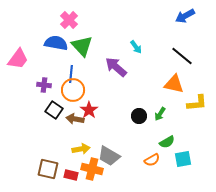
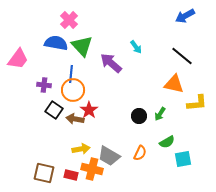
purple arrow: moved 5 px left, 4 px up
orange semicircle: moved 12 px left, 7 px up; rotated 35 degrees counterclockwise
brown square: moved 4 px left, 4 px down
